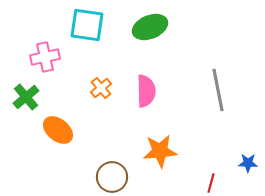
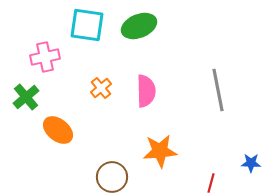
green ellipse: moved 11 px left, 1 px up
blue star: moved 3 px right
